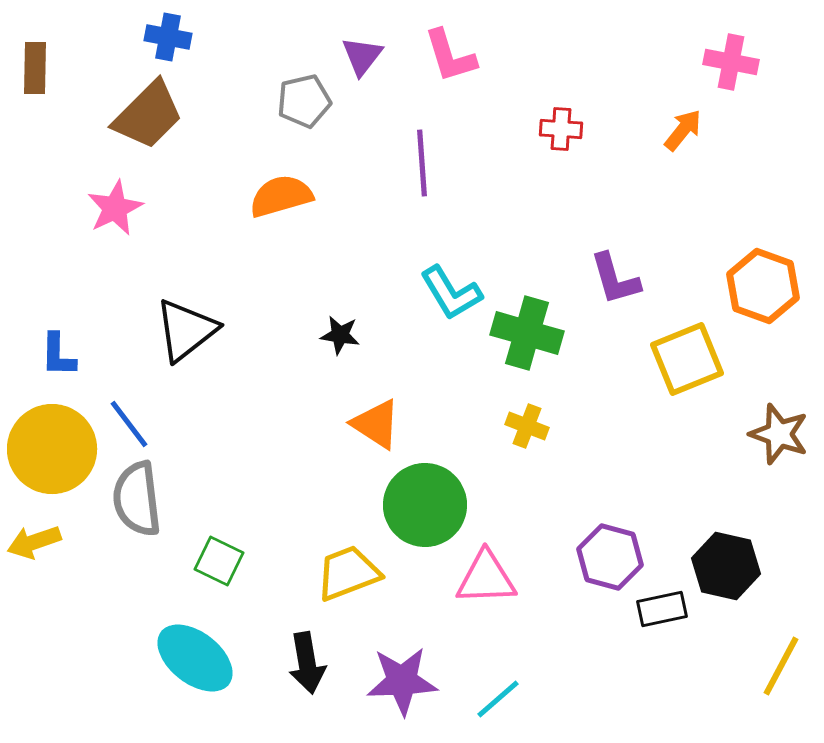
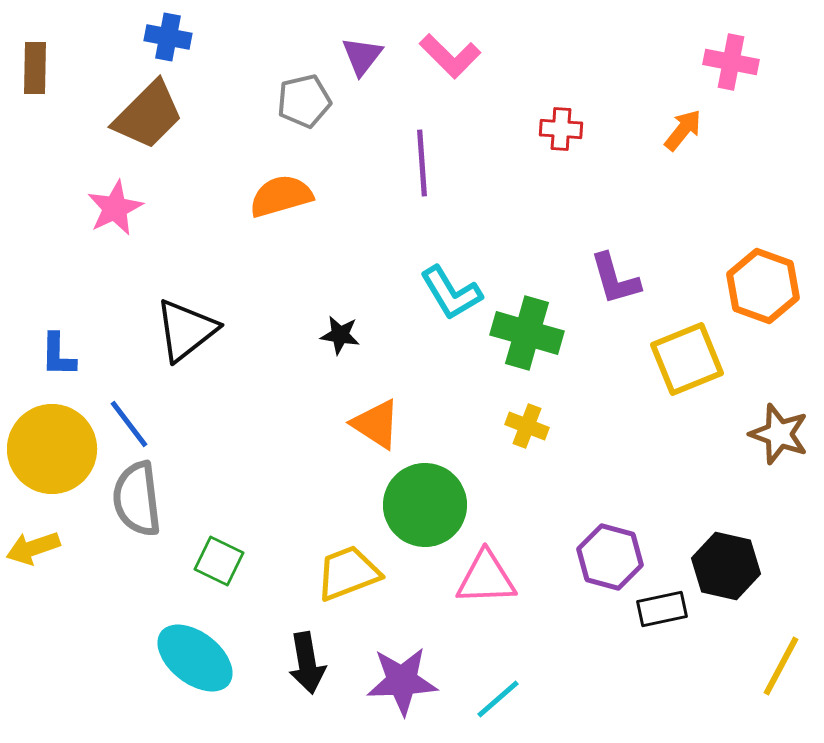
pink L-shape: rotated 28 degrees counterclockwise
yellow arrow: moved 1 px left, 6 px down
